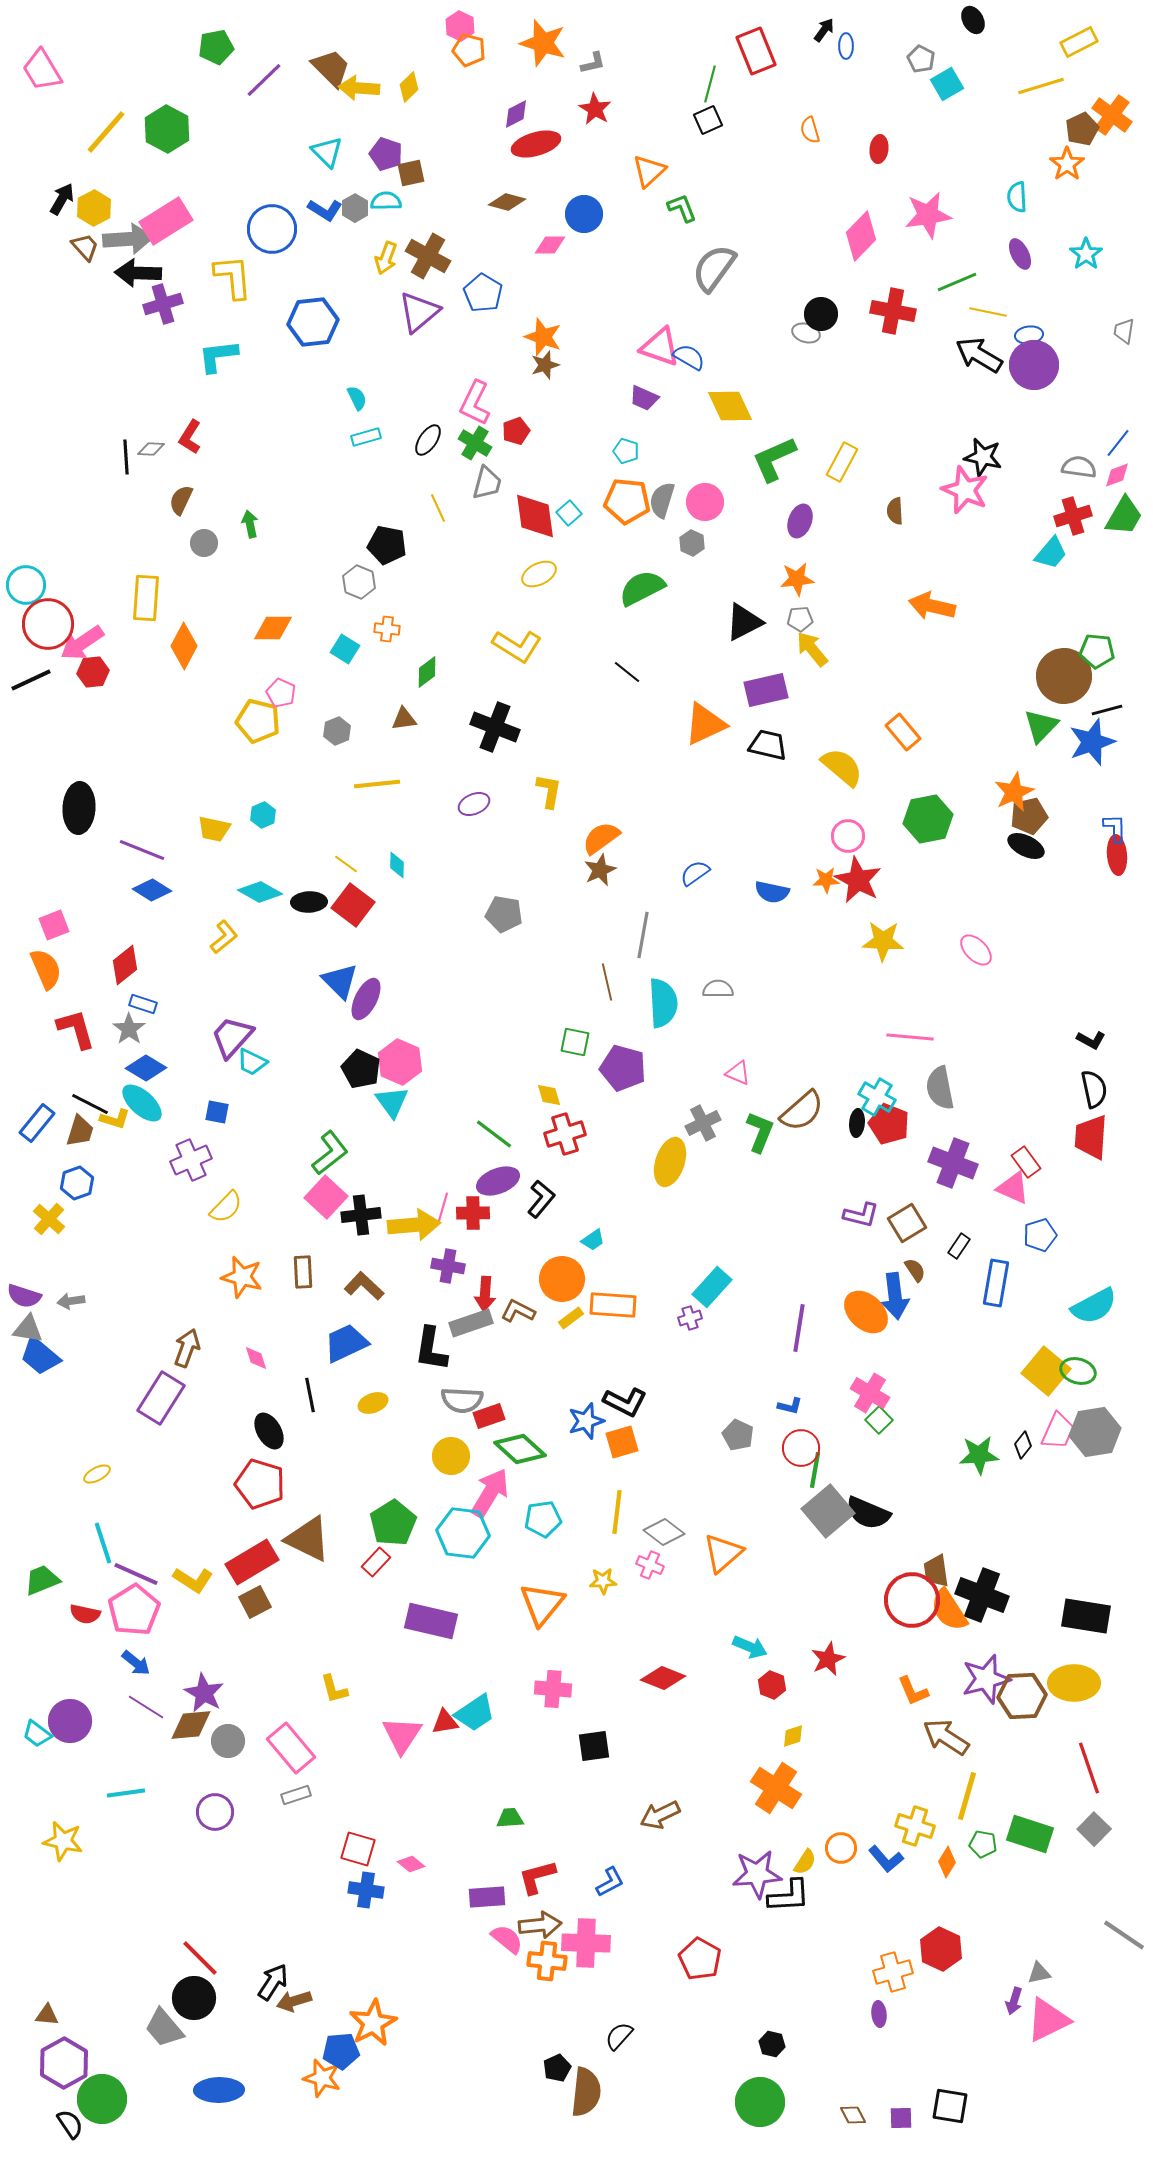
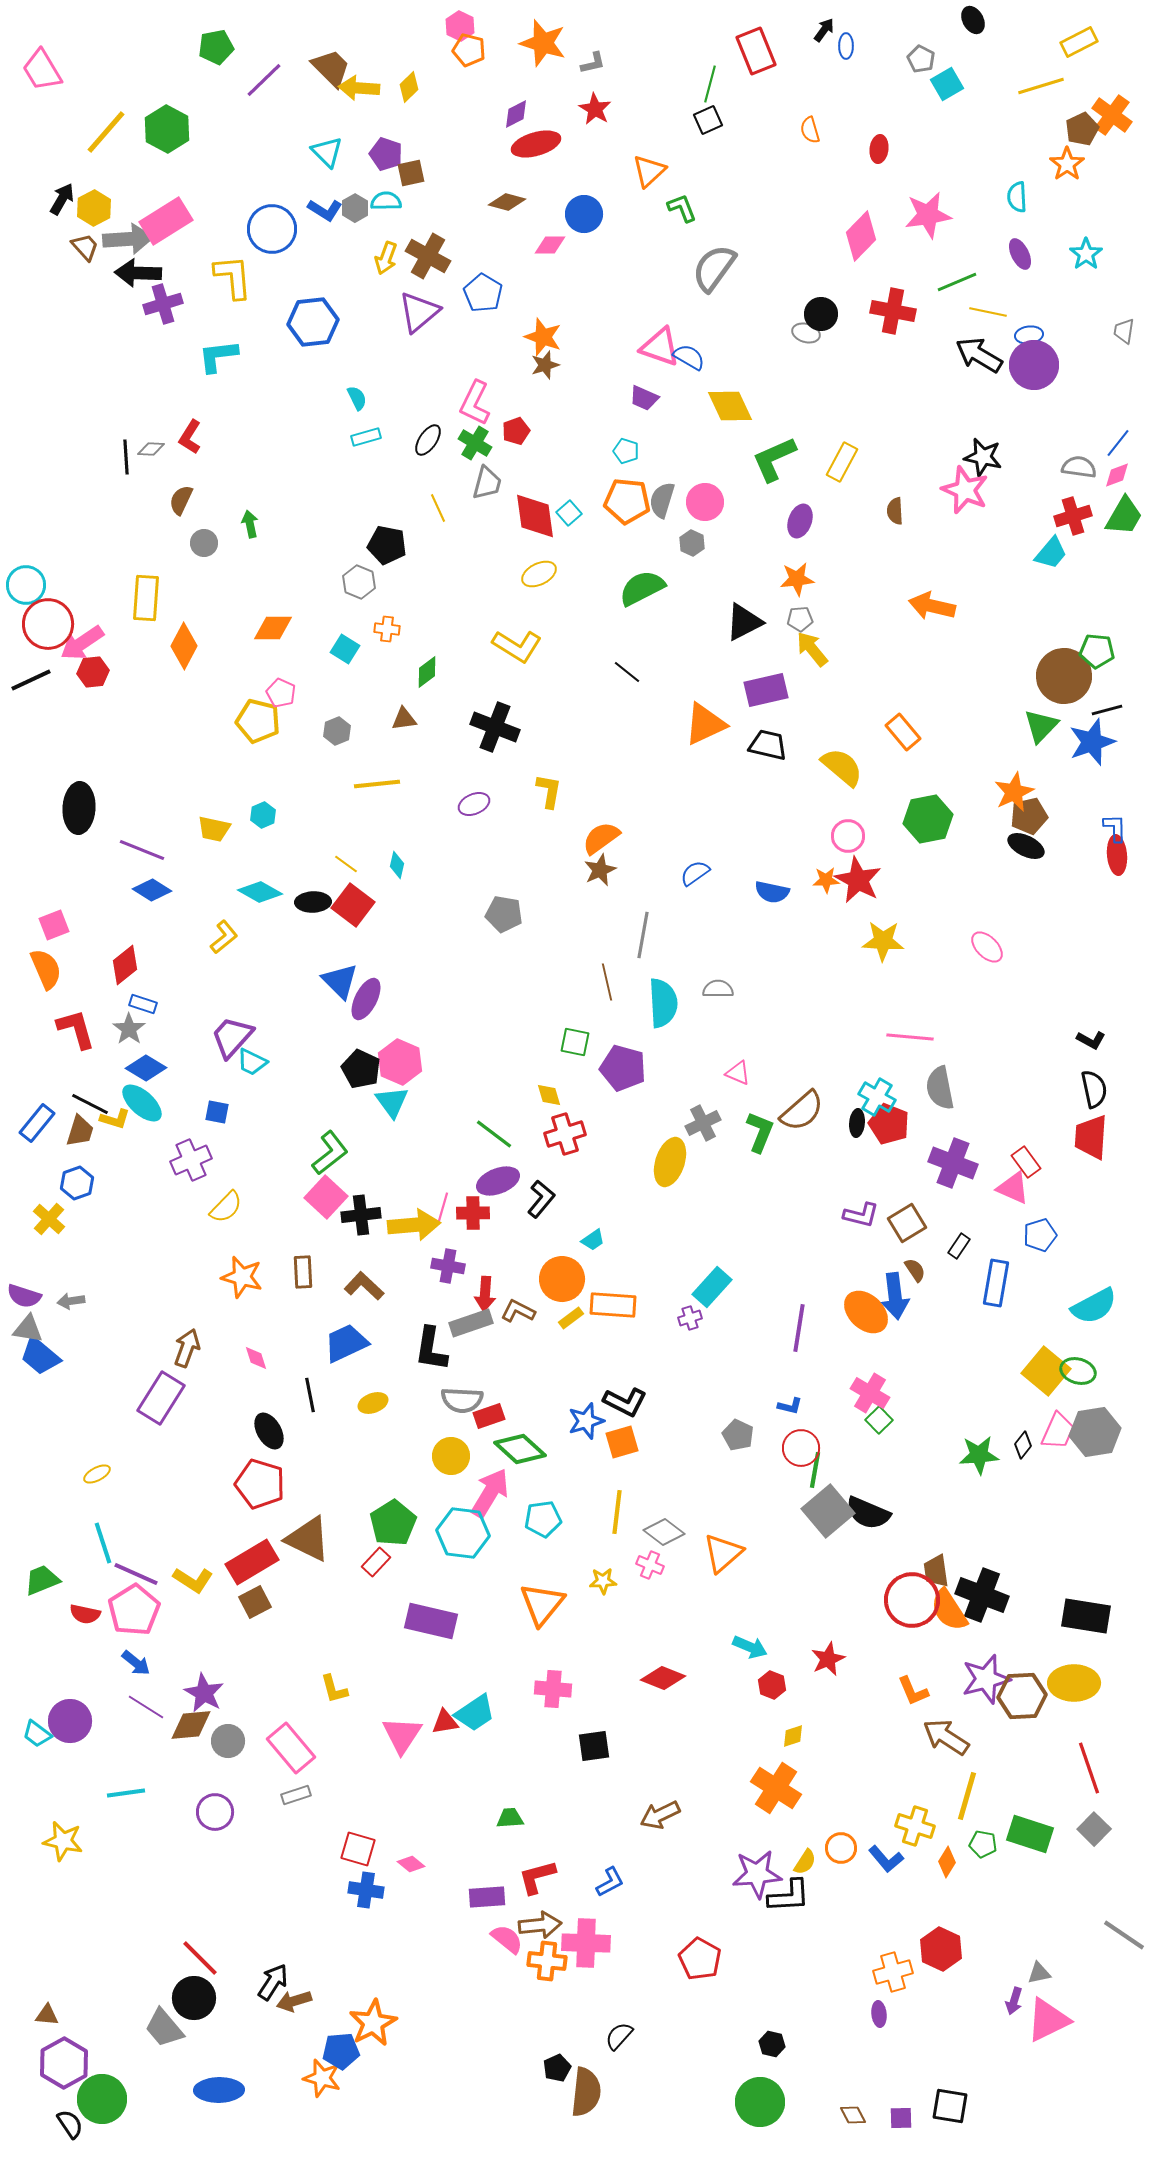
cyan diamond at (397, 865): rotated 12 degrees clockwise
black ellipse at (309, 902): moved 4 px right
pink ellipse at (976, 950): moved 11 px right, 3 px up
